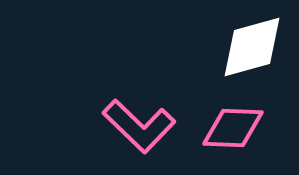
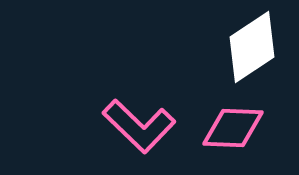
white diamond: rotated 18 degrees counterclockwise
